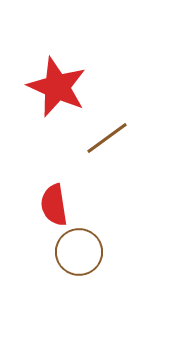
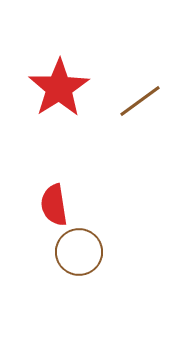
red star: moved 2 px right, 1 px down; rotated 16 degrees clockwise
brown line: moved 33 px right, 37 px up
